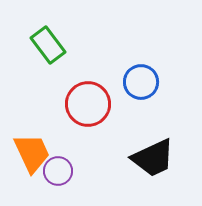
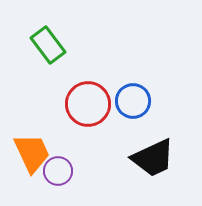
blue circle: moved 8 px left, 19 px down
